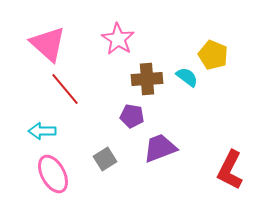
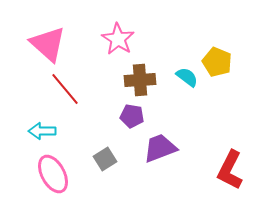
yellow pentagon: moved 4 px right, 7 px down
brown cross: moved 7 px left, 1 px down
